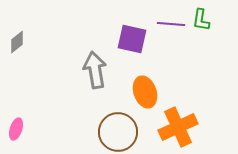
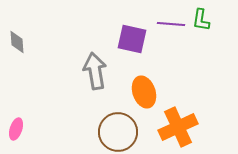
gray diamond: rotated 55 degrees counterclockwise
gray arrow: moved 1 px down
orange ellipse: moved 1 px left
